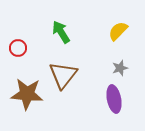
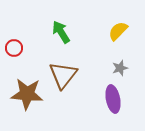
red circle: moved 4 px left
purple ellipse: moved 1 px left
